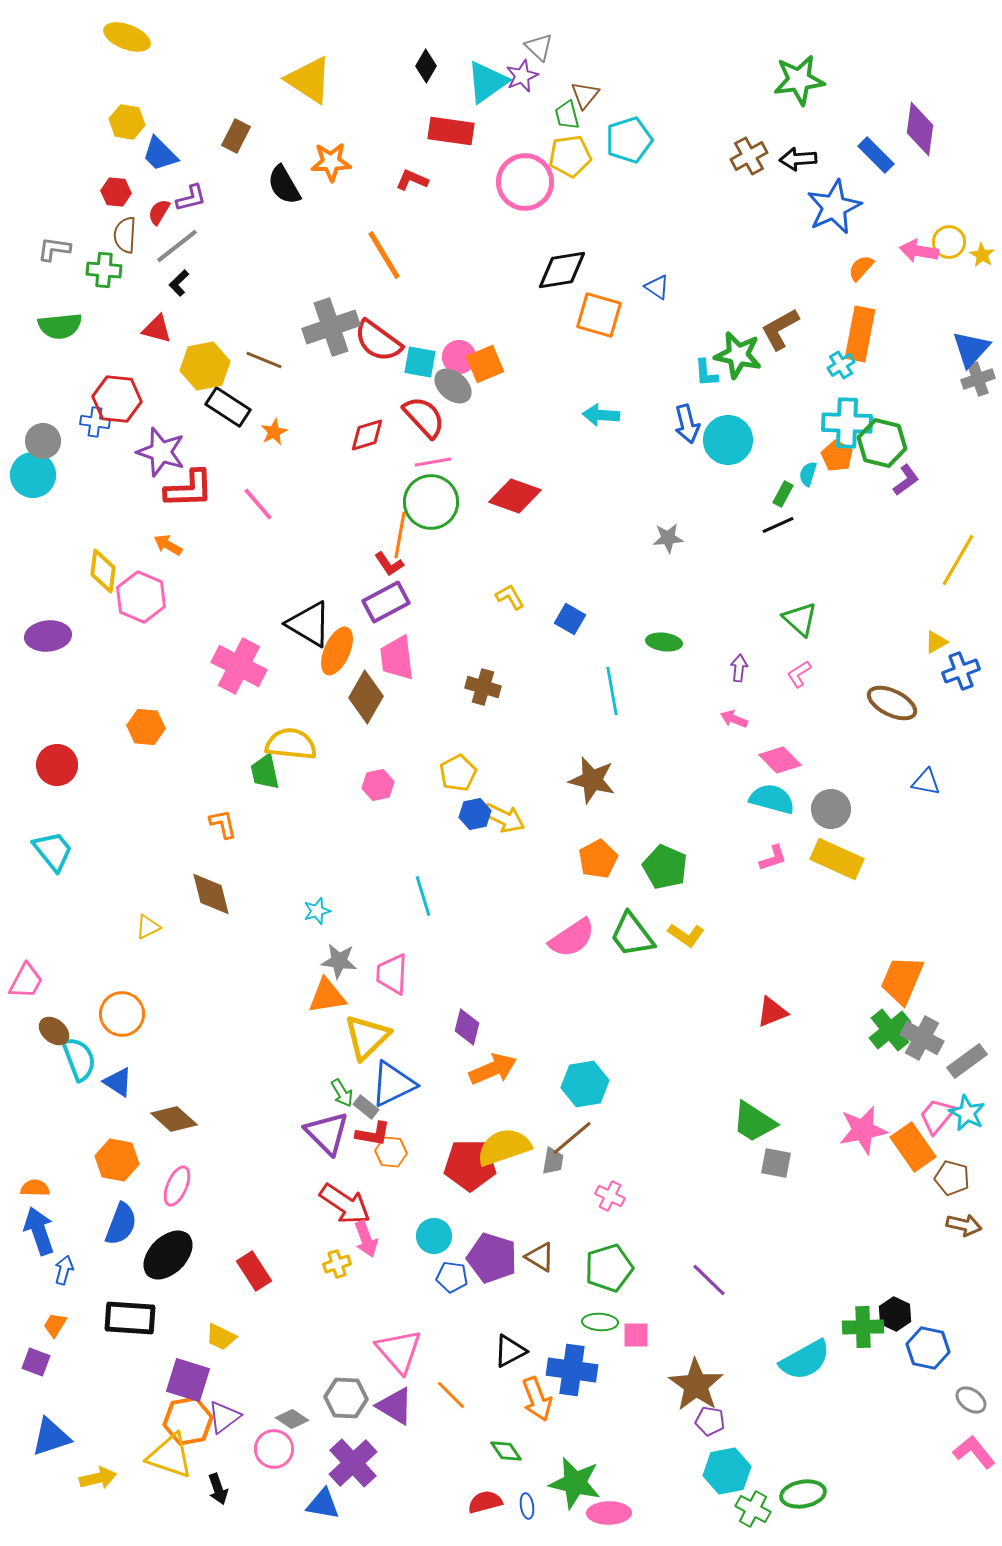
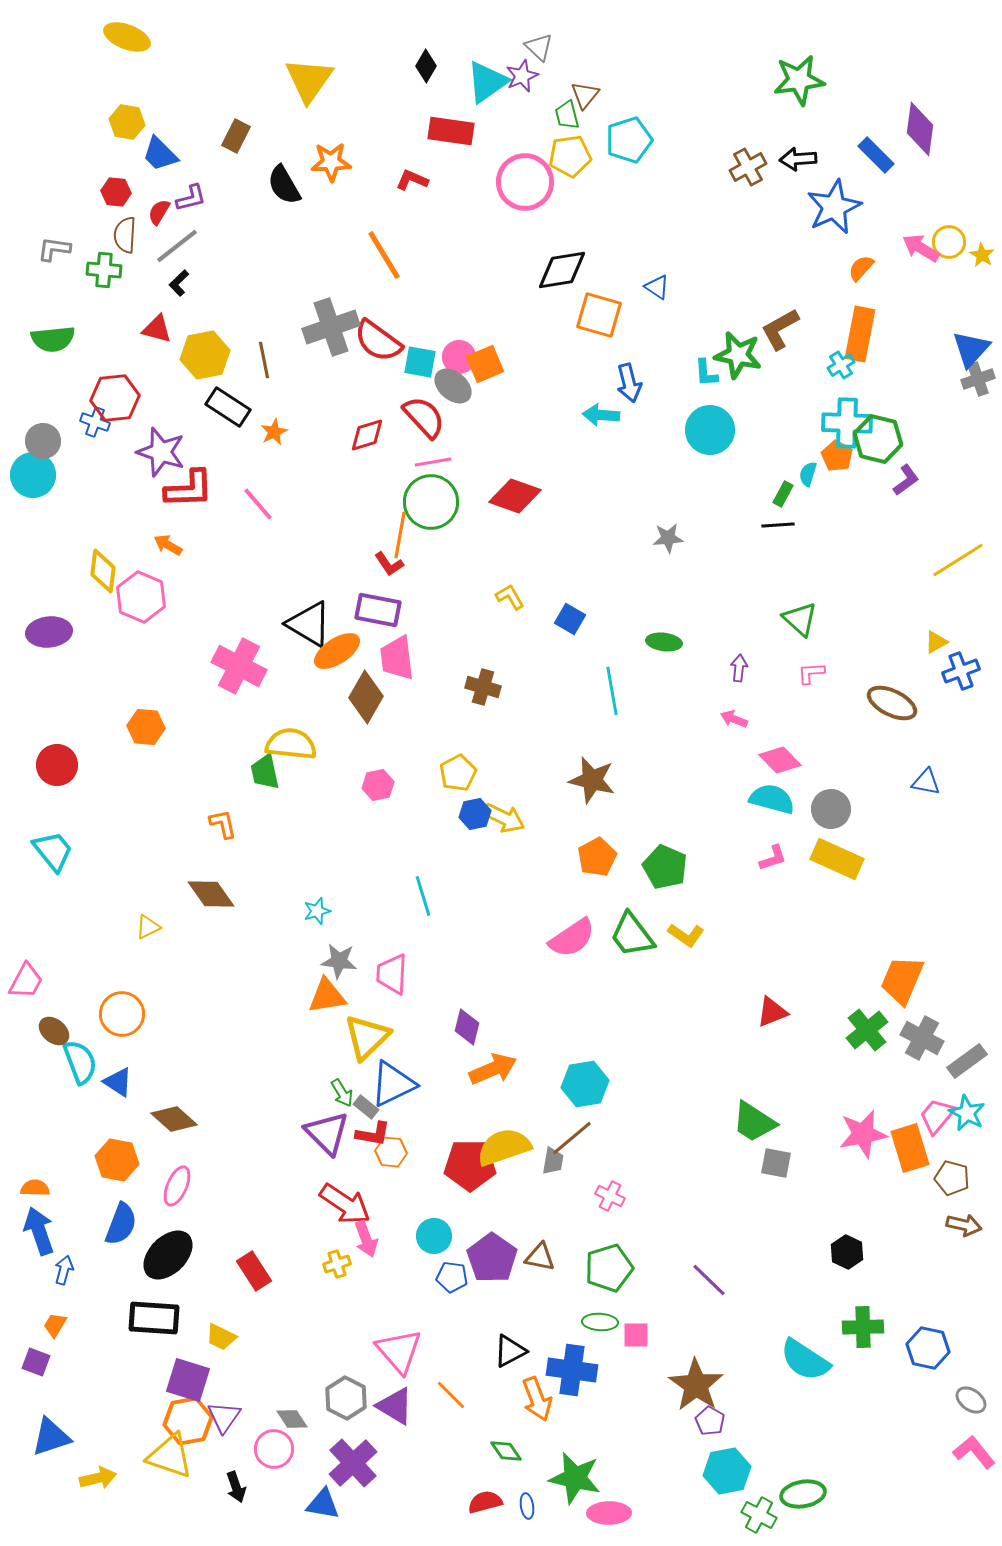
yellow triangle at (309, 80): rotated 32 degrees clockwise
brown cross at (749, 156): moved 1 px left, 11 px down
pink arrow at (919, 251): moved 2 px right, 3 px up; rotated 21 degrees clockwise
green semicircle at (60, 326): moved 7 px left, 13 px down
brown line at (264, 360): rotated 57 degrees clockwise
yellow hexagon at (205, 366): moved 11 px up
red hexagon at (117, 399): moved 2 px left, 1 px up; rotated 12 degrees counterclockwise
blue cross at (95, 422): rotated 12 degrees clockwise
blue arrow at (687, 424): moved 58 px left, 41 px up
cyan circle at (728, 440): moved 18 px left, 10 px up
green hexagon at (882, 443): moved 4 px left, 4 px up
black line at (778, 525): rotated 20 degrees clockwise
yellow line at (958, 560): rotated 28 degrees clockwise
purple rectangle at (386, 602): moved 8 px left, 8 px down; rotated 39 degrees clockwise
purple ellipse at (48, 636): moved 1 px right, 4 px up
orange ellipse at (337, 651): rotated 33 degrees clockwise
pink L-shape at (799, 674): moved 12 px right, 1 px up; rotated 28 degrees clockwise
orange pentagon at (598, 859): moved 1 px left, 2 px up
brown diamond at (211, 894): rotated 21 degrees counterclockwise
green cross at (890, 1030): moved 23 px left
cyan semicircle at (79, 1059): moved 1 px right, 3 px down
pink star at (863, 1130): moved 4 px down
orange rectangle at (913, 1147): moved 3 px left, 1 px down; rotated 18 degrees clockwise
brown triangle at (540, 1257): rotated 20 degrees counterclockwise
purple pentagon at (492, 1258): rotated 18 degrees clockwise
black hexagon at (895, 1314): moved 48 px left, 62 px up
black rectangle at (130, 1318): moved 24 px right
cyan semicircle at (805, 1360): rotated 62 degrees clockwise
gray hexagon at (346, 1398): rotated 24 degrees clockwise
purple triangle at (224, 1417): rotated 18 degrees counterclockwise
gray diamond at (292, 1419): rotated 24 degrees clockwise
purple pentagon at (710, 1421): rotated 20 degrees clockwise
green star at (575, 1483): moved 5 px up
black arrow at (218, 1489): moved 18 px right, 2 px up
green cross at (753, 1509): moved 6 px right, 6 px down
